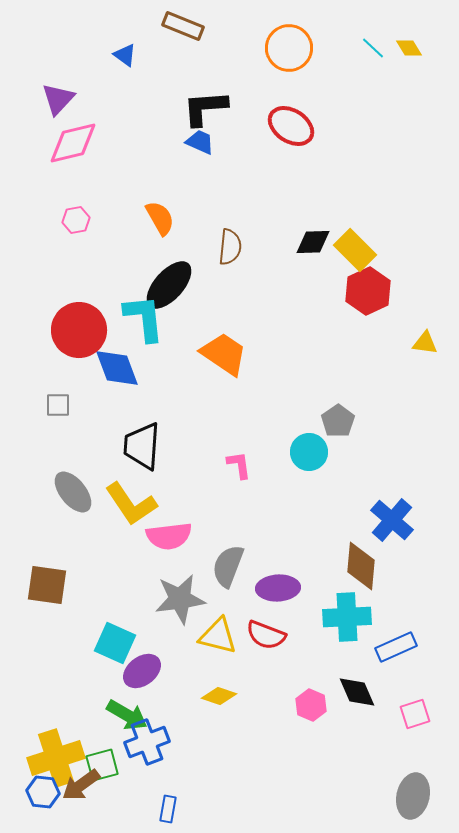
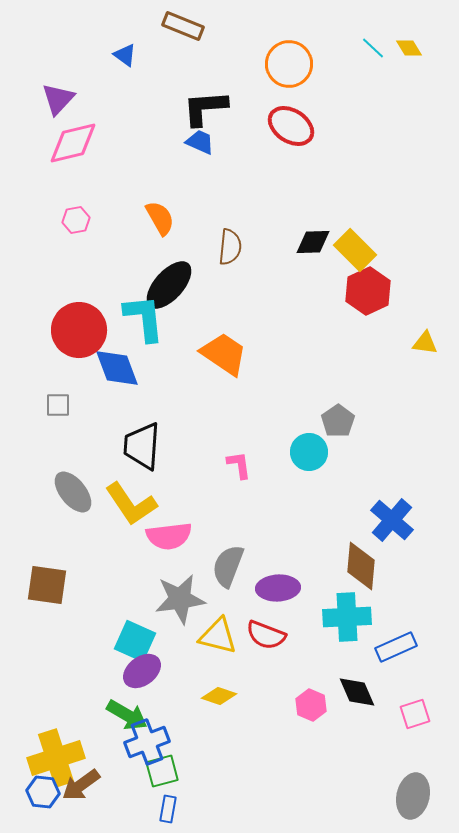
orange circle at (289, 48): moved 16 px down
cyan square at (115, 643): moved 20 px right, 2 px up
green square at (102, 765): moved 60 px right, 6 px down
